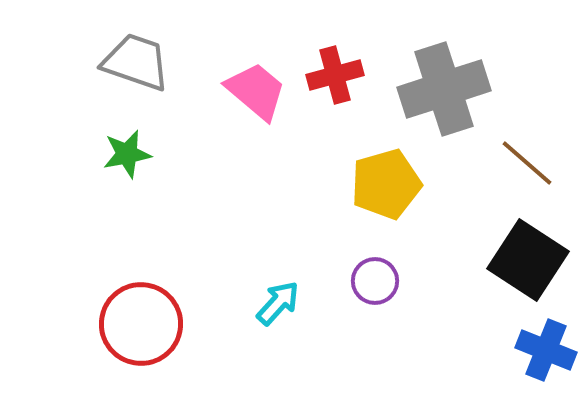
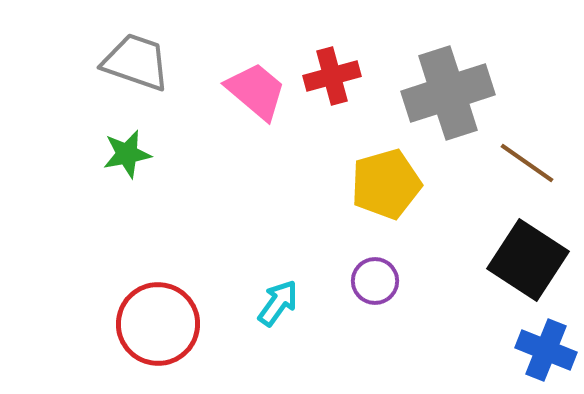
red cross: moved 3 px left, 1 px down
gray cross: moved 4 px right, 4 px down
brown line: rotated 6 degrees counterclockwise
cyan arrow: rotated 6 degrees counterclockwise
red circle: moved 17 px right
